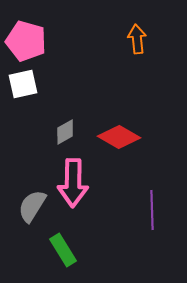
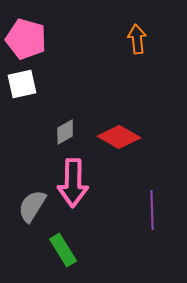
pink pentagon: moved 2 px up
white square: moved 1 px left
